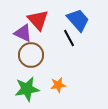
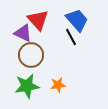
blue trapezoid: moved 1 px left
black line: moved 2 px right, 1 px up
green star: moved 3 px up
